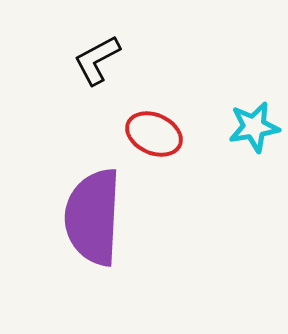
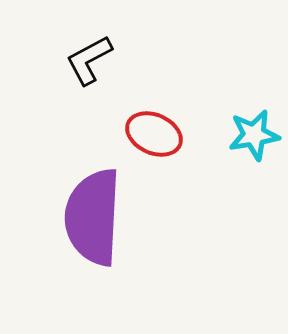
black L-shape: moved 8 px left
cyan star: moved 8 px down
